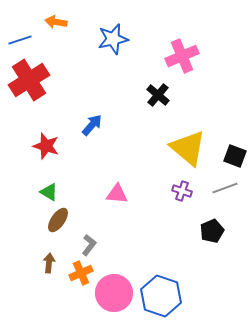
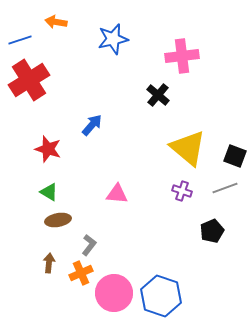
pink cross: rotated 16 degrees clockwise
red star: moved 2 px right, 3 px down
brown ellipse: rotated 45 degrees clockwise
